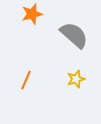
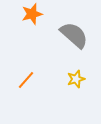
orange line: rotated 18 degrees clockwise
